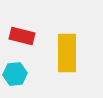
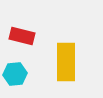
yellow rectangle: moved 1 px left, 9 px down
